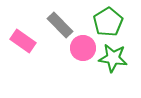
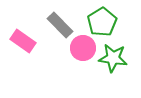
green pentagon: moved 6 px left
